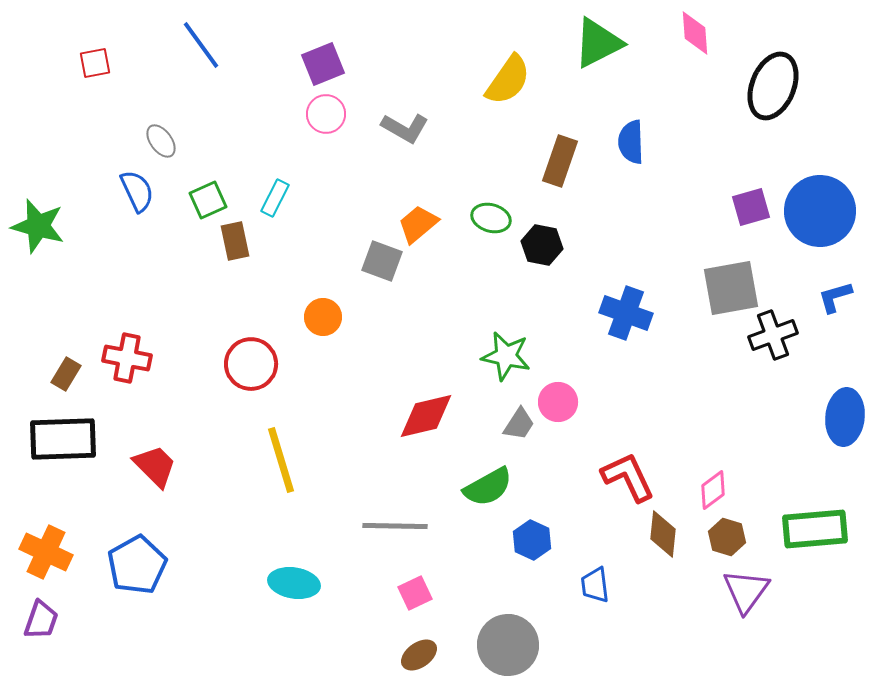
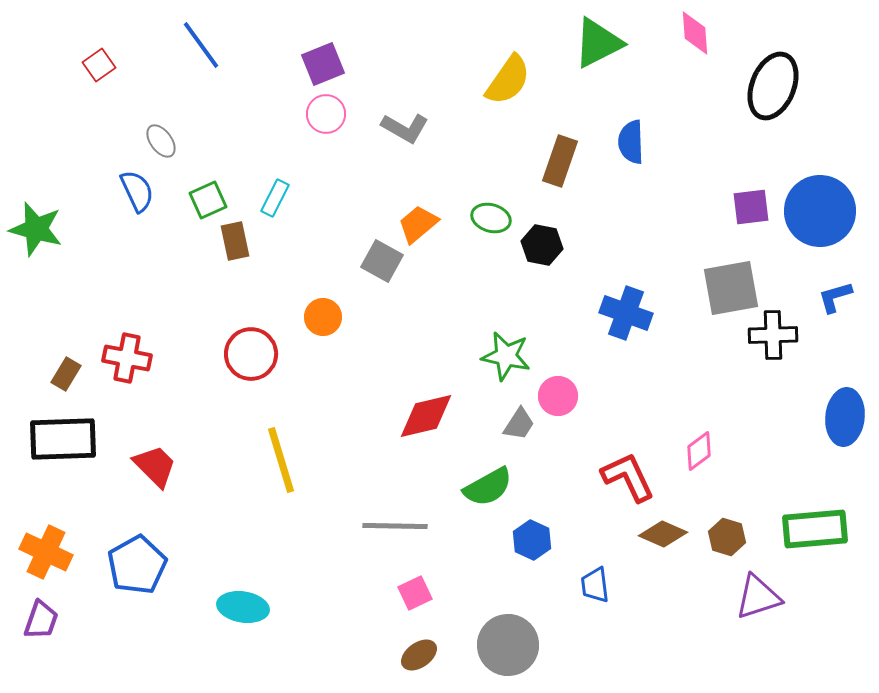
red square at (95, 63): moved 4 px right, 2 px down; rotated 24 degrees counterclockwise
purple square at (751, 207): rotated 9 degrees clockwise
green star at (38, 226): moved 2 px left, 3 px down
gray square at (382, 261): rotated 9 degrees clockwise
black cross at (773, 335): rotated 18 degrees clockwise
red circle at (251, 364): moved 10 px up
pink circle at (558, 402): moved 6 px up
pink diamond at (713, 490): moved 14 px left, 39 px up
brown diamond at (663, 534): rotated 72 degrees counterclockwise
cyan ellipse at (294, 583): moved 51 px left, 24 px down
purple triangle at (746, 591): moved 12 px right, 6 px down; rotated 36 degrees clockwise
